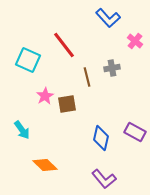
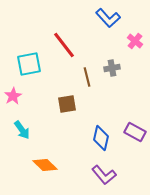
cyan square: moved 1 px right, 4 px down; rotated 35 degrees counterclockwise
pink star: moved 32 px left
purple L-shape: moved 4 px up
